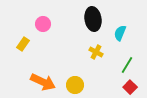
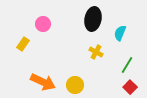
black ellipse: rotated 20 degrees clockwise
